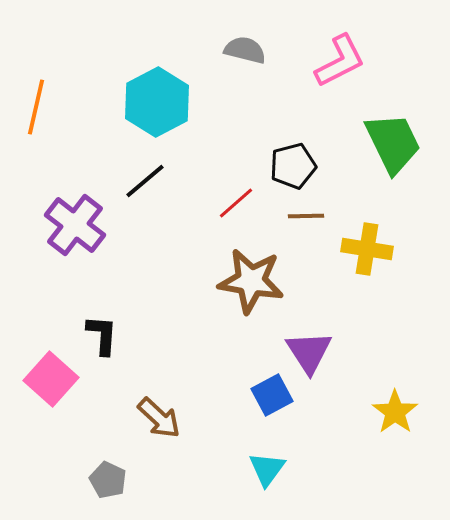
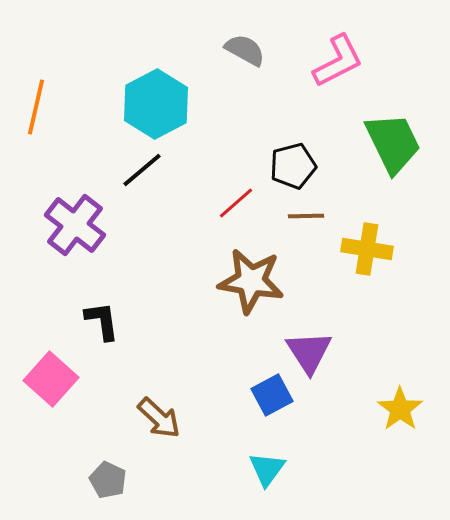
gray semicircle: rotated 15 degrees clockwise
pink L-shape: moved 2 px left
cyan hexagon: moved 1 px left, 2 px down
black line: moved 3 px left, 11 px up
black L-shape: moved 14 px up; rotated 12 degrees counterclockwise
yellow star: moved 5 px right, 3 px up
